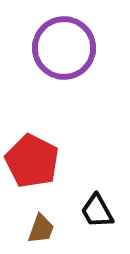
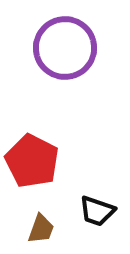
purple circle: moved 1 px right
black trapezoid: rotated 42 degrees counterclockwise
